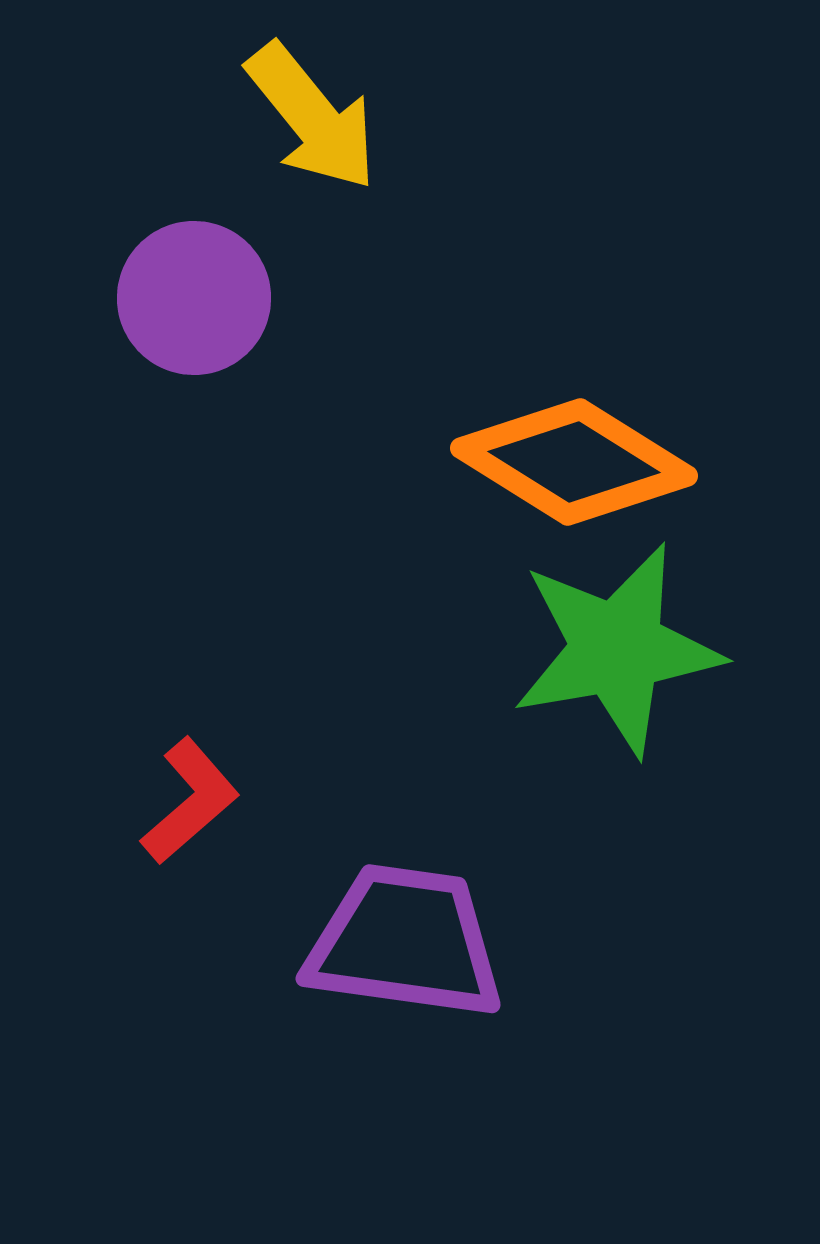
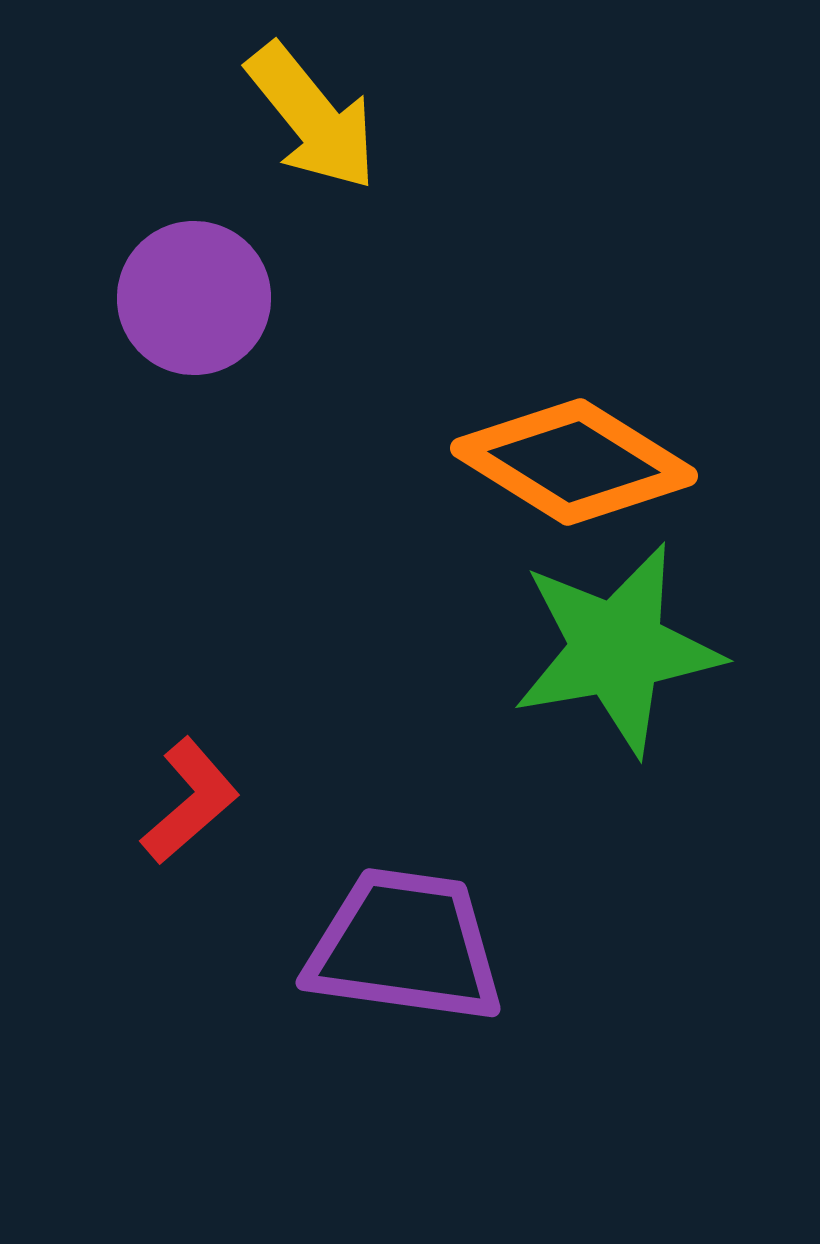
purple trapezoid: moved 4 px down
